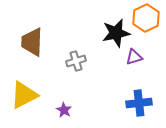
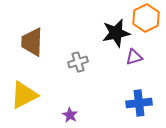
gray cross: moved 2 px right, 1 px down
purple star: moved 6 px right, 5 px down
